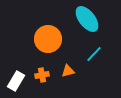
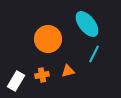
cyan ellipse: moved 5 px down
cyan line: rotated 18 degrees counterclockwise
